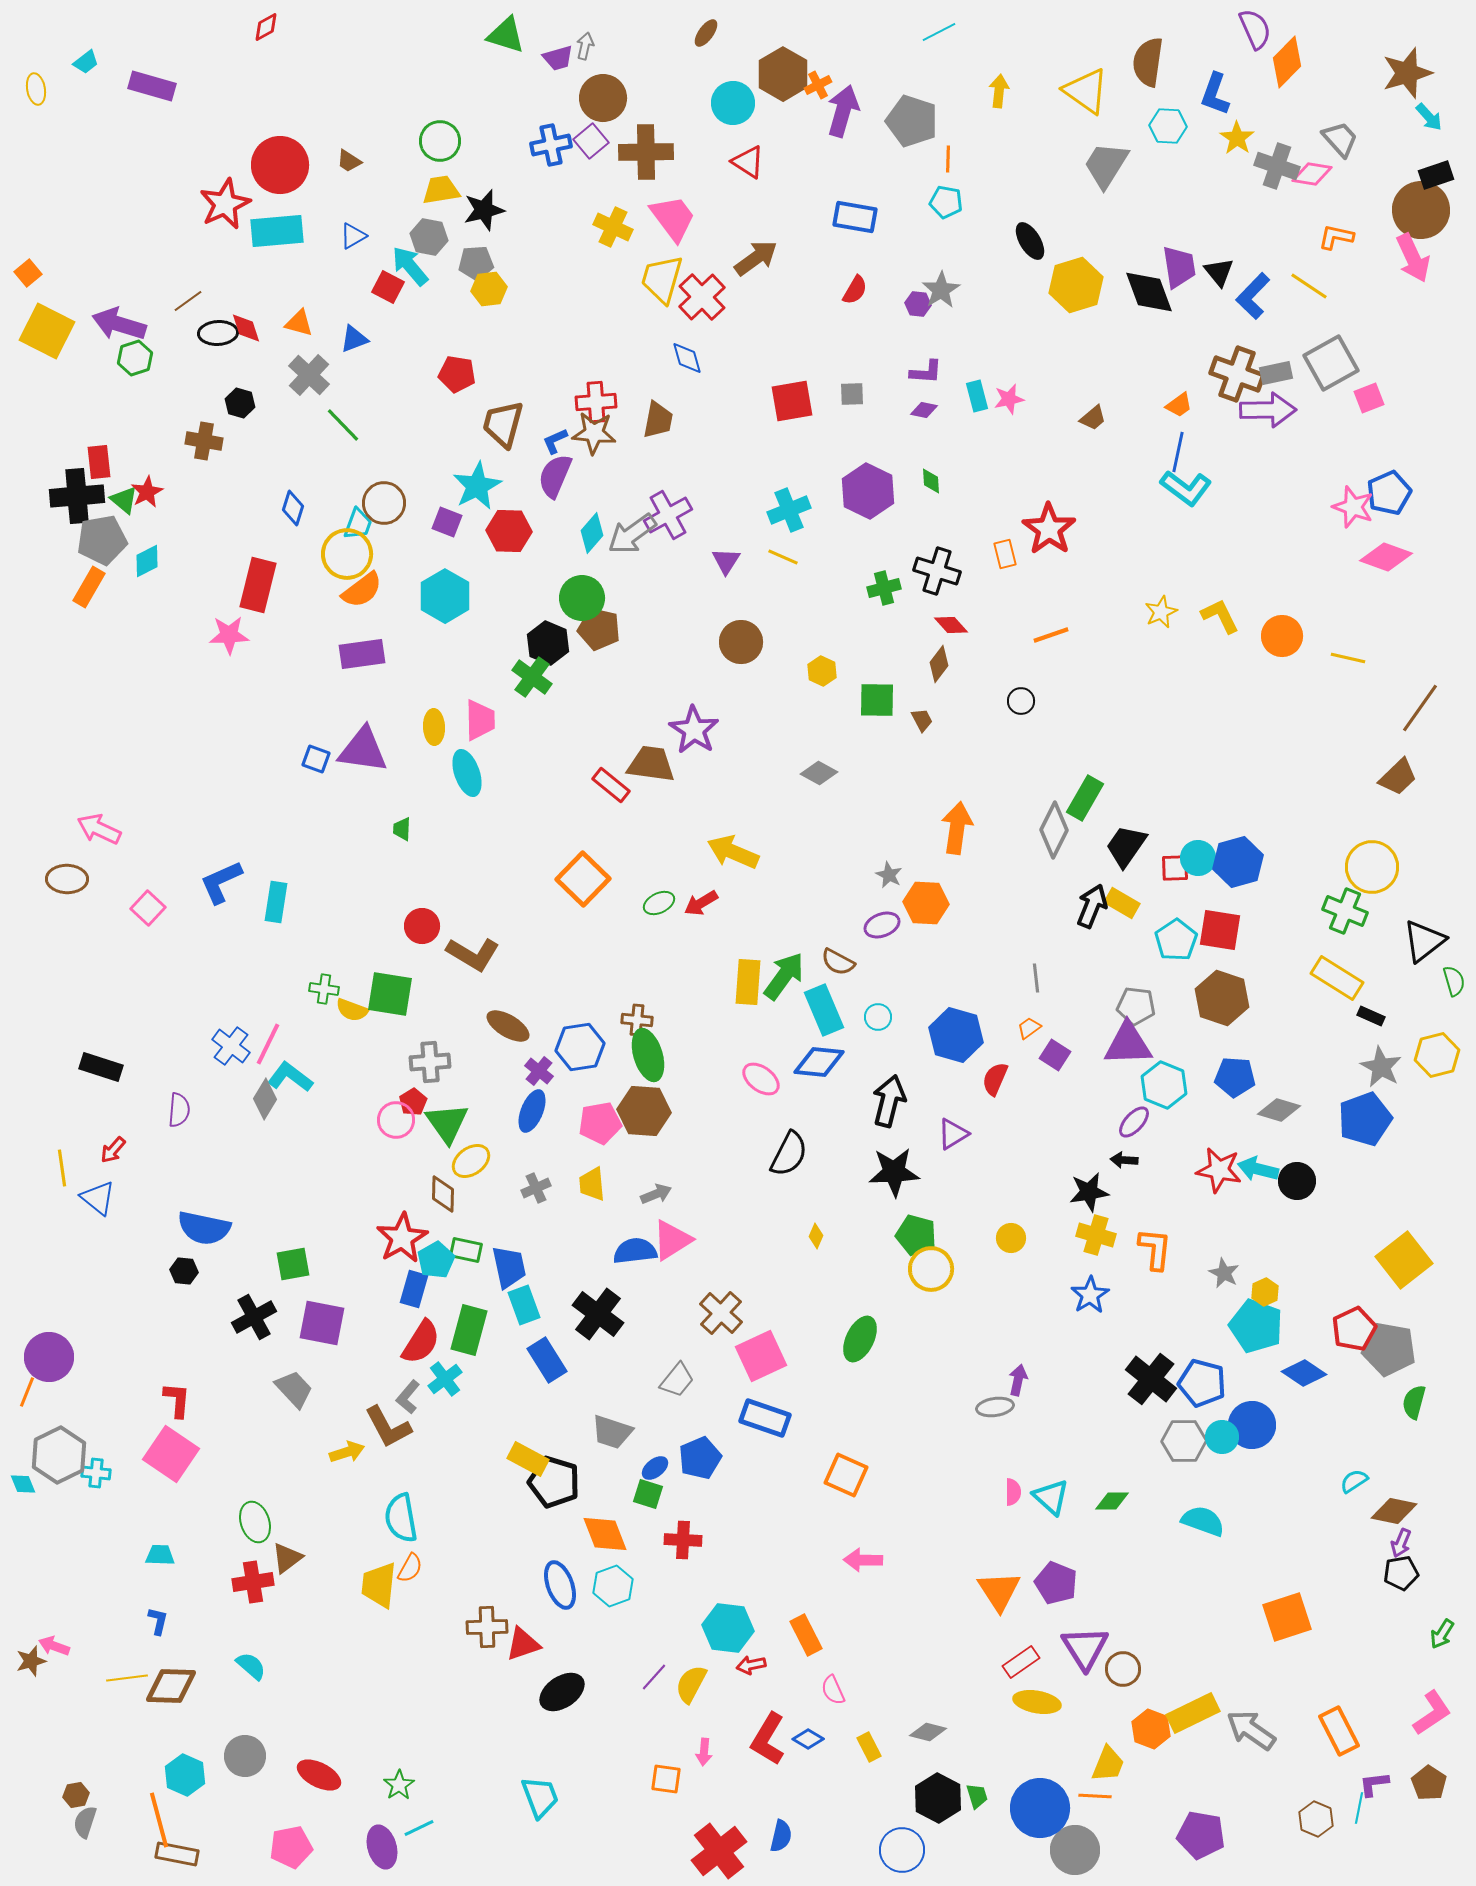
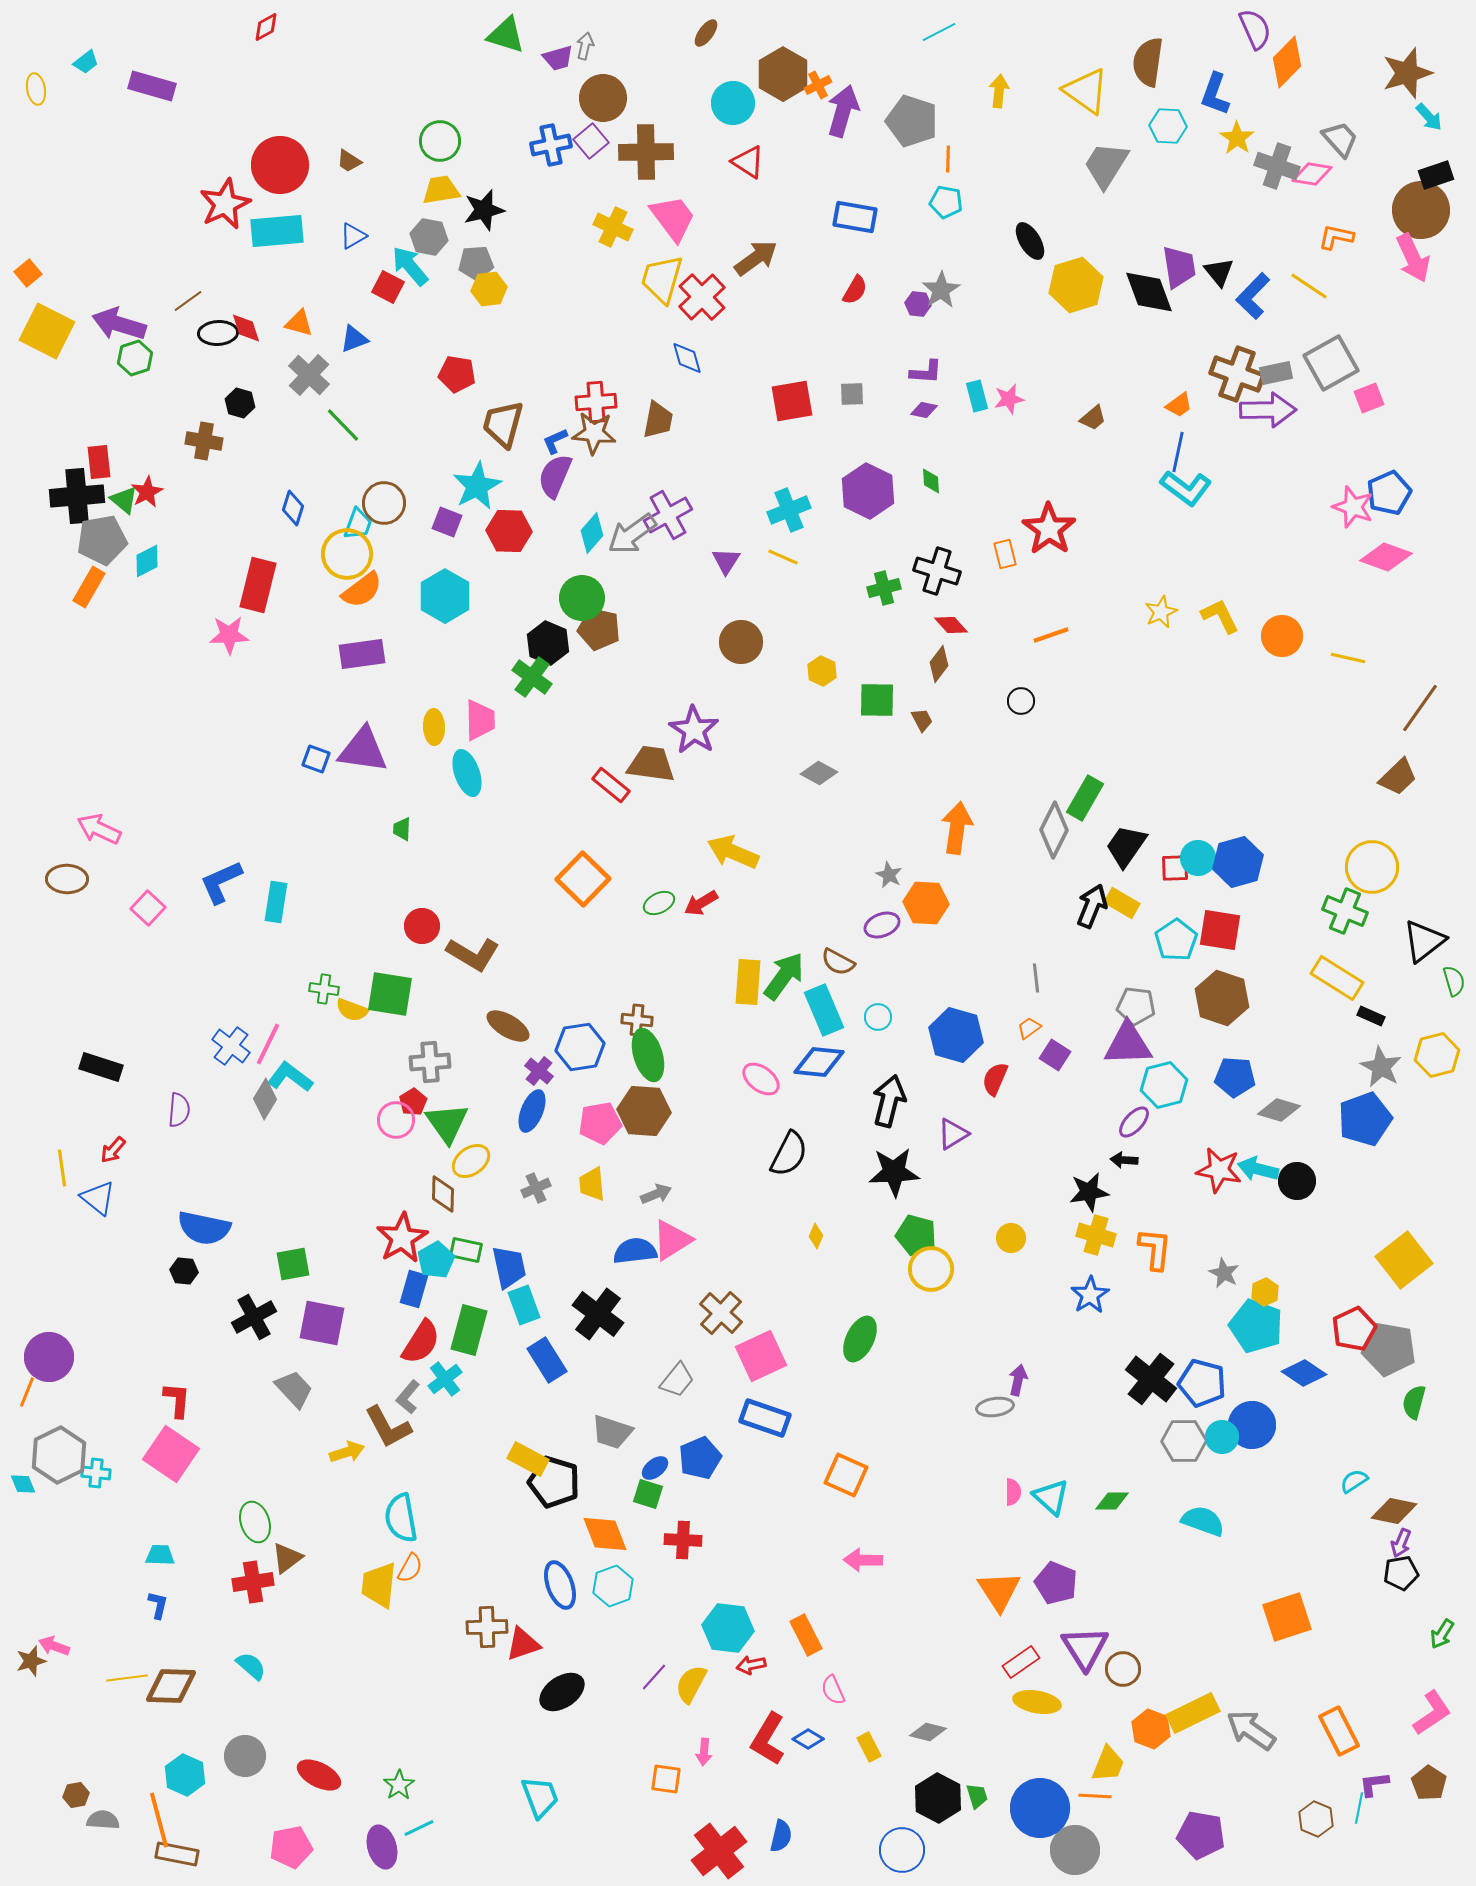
cyan hexagon at (1164, 1085): rotated 24 degrees clockwise
blue L-shape at (158, 1621): moved 16 px up
gray semicircle at (85, 1822): moved 18 px right, 2 px up; rotated 76 degrees clockwise
